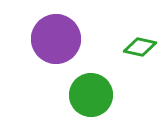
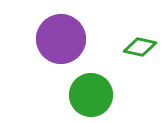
purple circle: moved 5 px right
